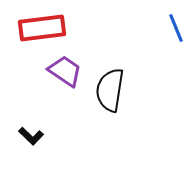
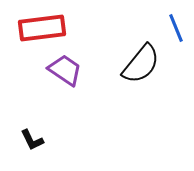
purple trapezoid: moved 1 px up
black semicircle: moved 31 px right, 26 px up; rotated 150 degrees counterclockwise
black L-shape: moved 1 px right, 4 px down; rotated 20 degrees clockwise
